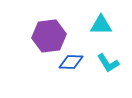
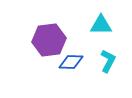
purple hexagon: moved 4 px down
cyan L-shape: moved 2 px up; rotated 120 degrees counterclockwise
